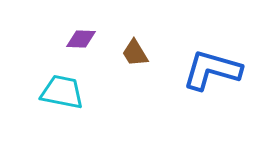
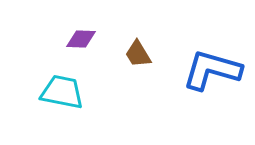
brown trapezoid: moved 3 px right, 1 px down
